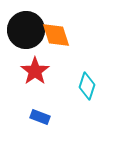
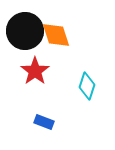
black circle: moved 1 px left, 1 px down
blue rectangle: moved 4 px right, 5 px down
